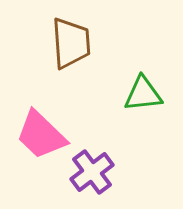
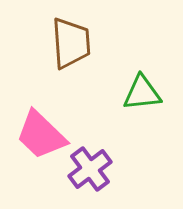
green triangle: moved 1 px left, 1 px up
purple cross: moved 2 px left, 3 px up
